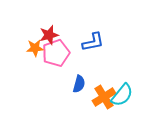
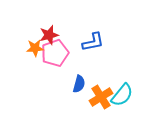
pink pentagon: moved 1 px left
orange cross: moved 3 px left
